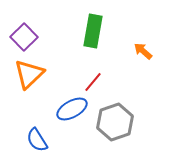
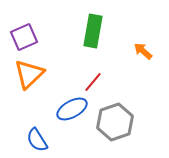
purple square: rotated 20 degrees clockwise
